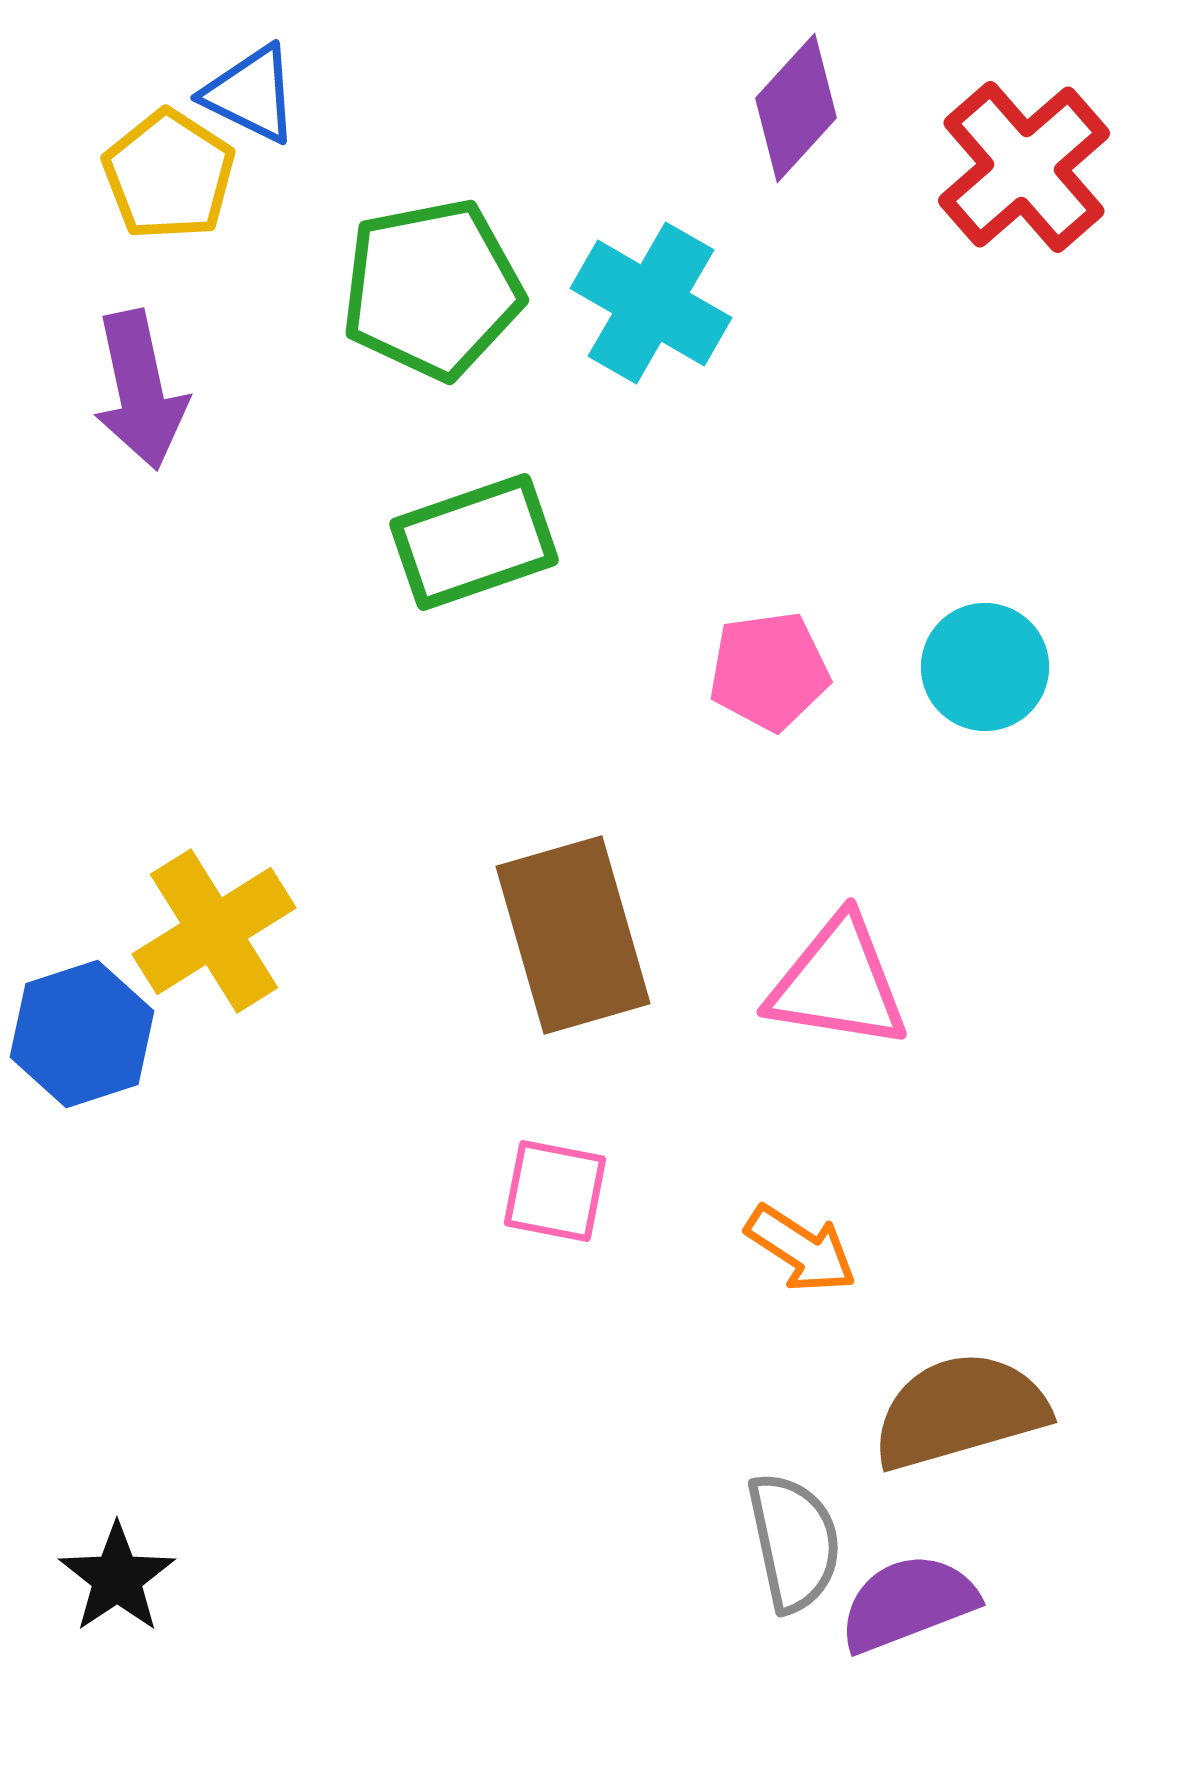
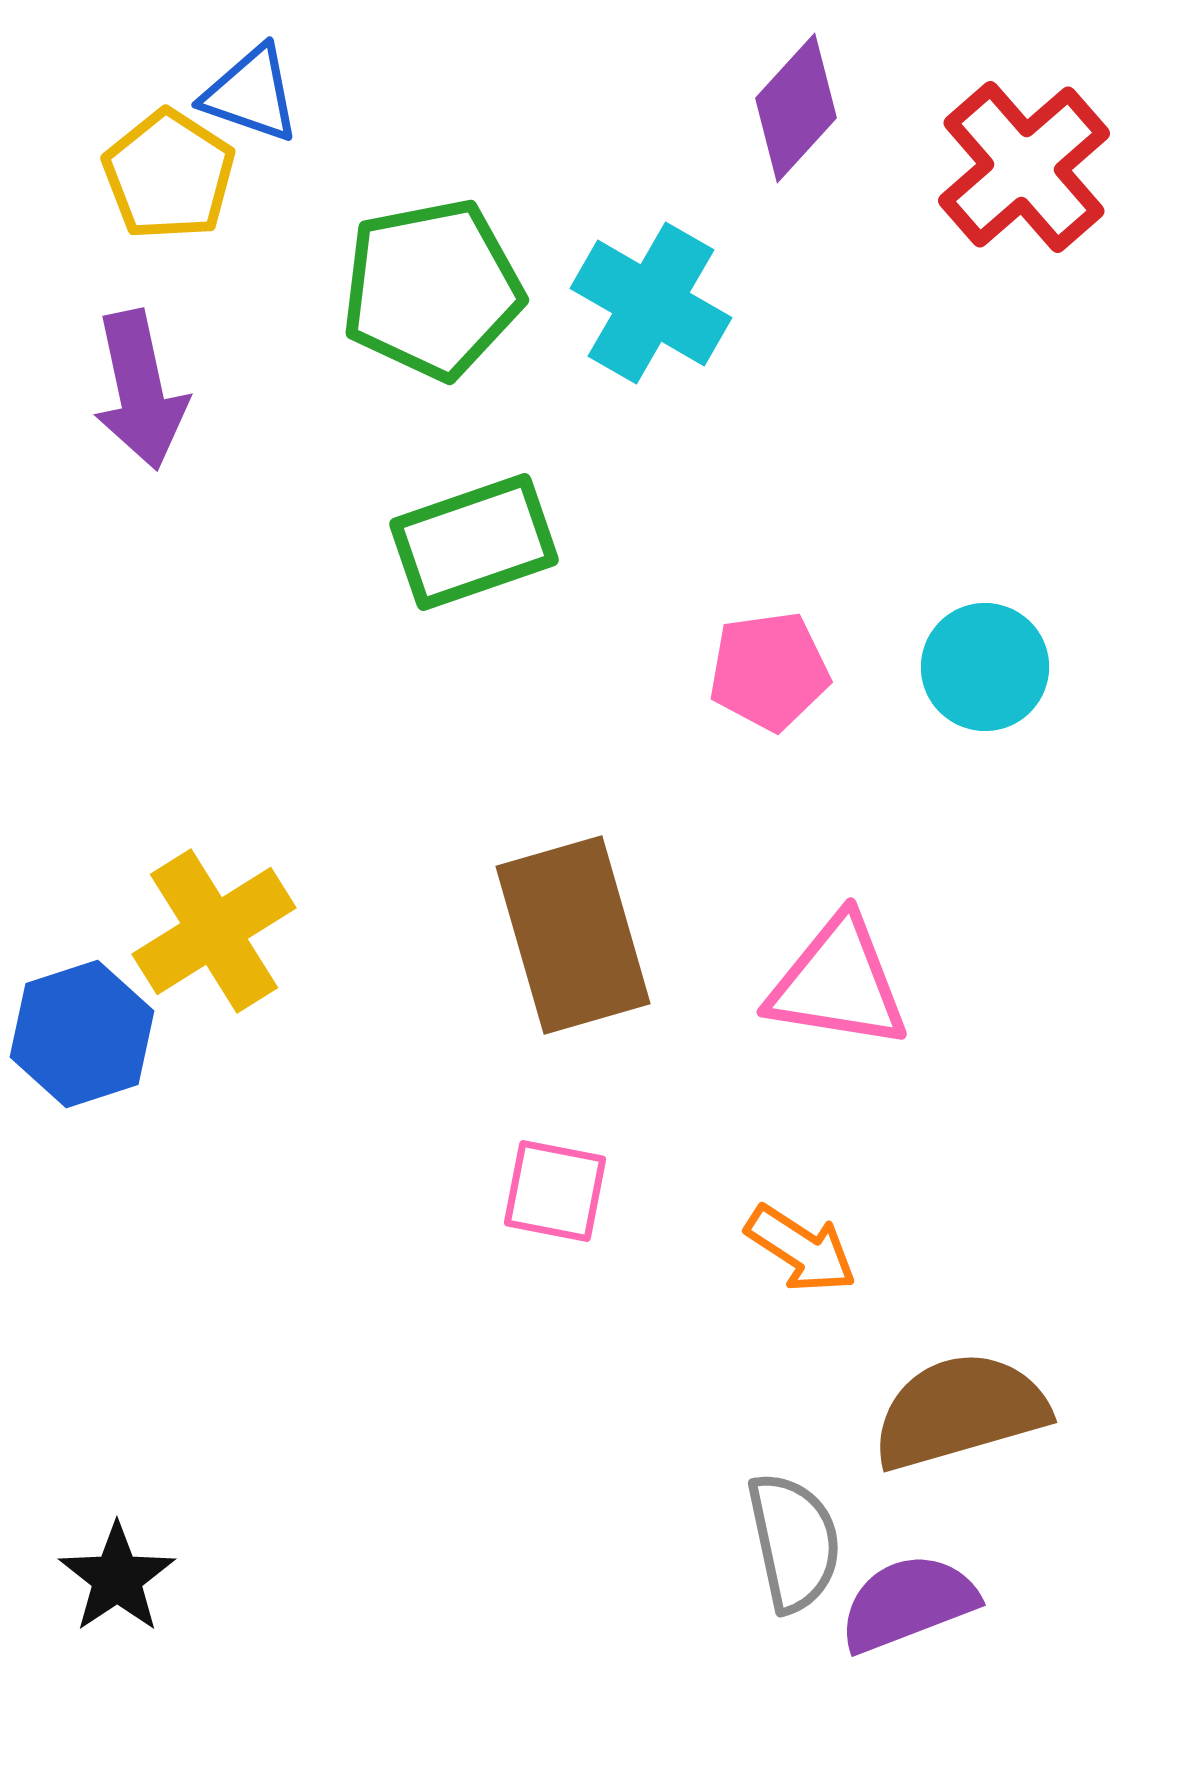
blue triangle: rotated 7 degrees counterclockwise
